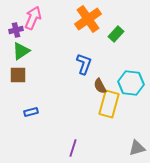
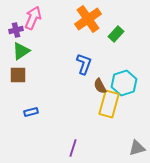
cyan hexagon: moved 7 px left; rotated 25 degrees counterclockwise
